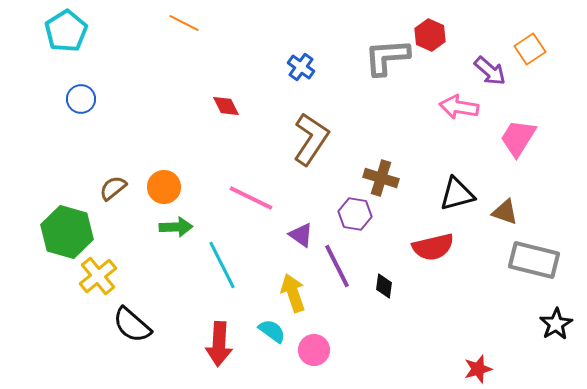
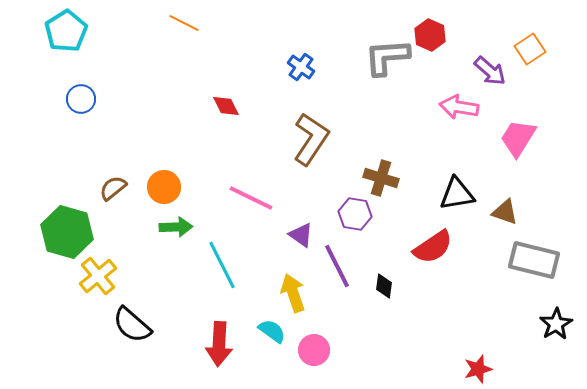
black triangle: rotated 6 degrees clockwise
red semicircle: rotated 21 degrees counterclockwise
